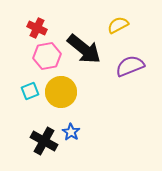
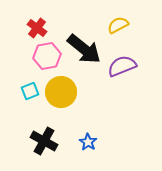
red cross: rotated 12 degrees clockwise
purple semicircle: moved 8 px left
blue star: moved 17 px right, 10 px down
